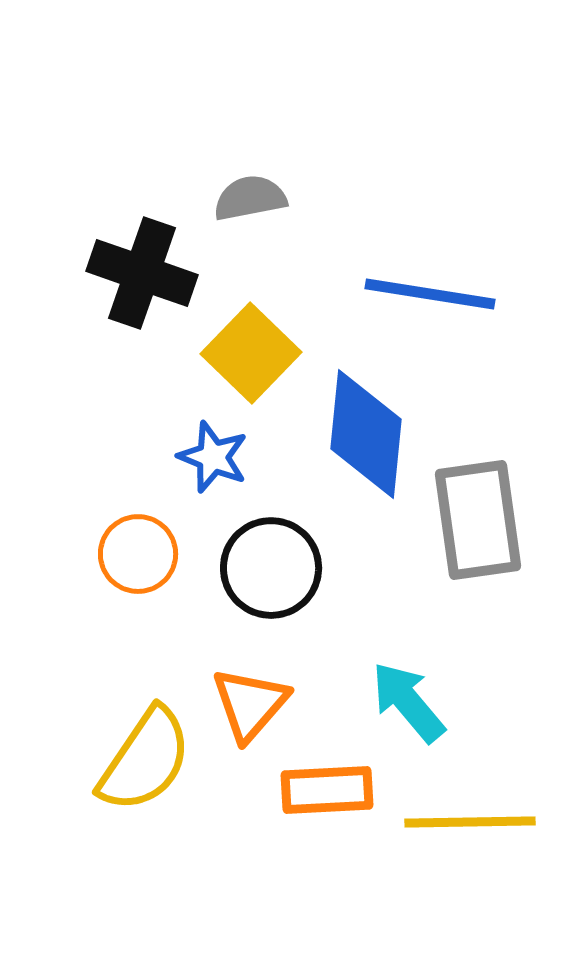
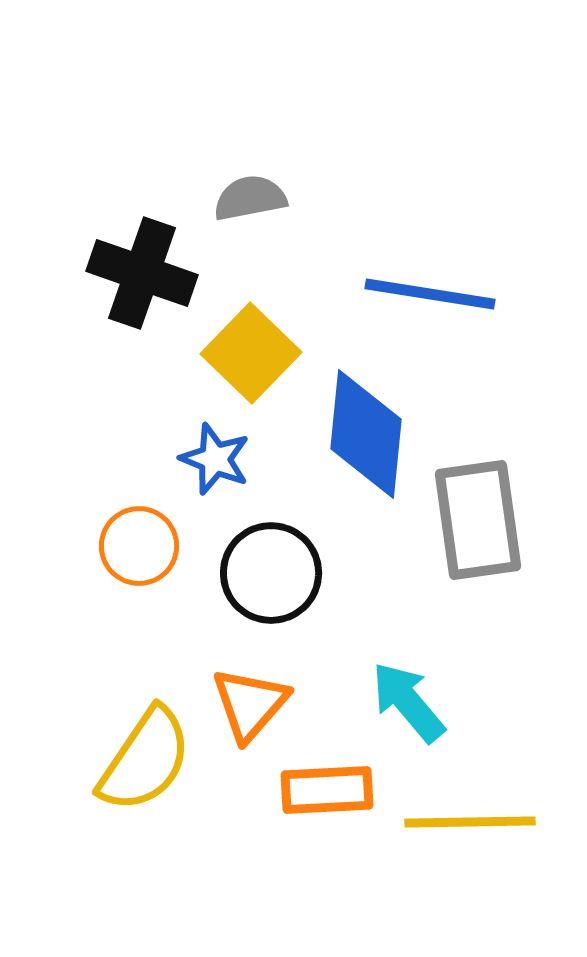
blue star: moved 2 px right, 2 px down
orange circle: moved 1 px right, 8 px up
black circle: moved 5 px down
